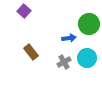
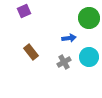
purple square: rotated 24 degrees clockwise
green circle: moved 6 px up
cyan circle: moved 2 px right, 1 px up
